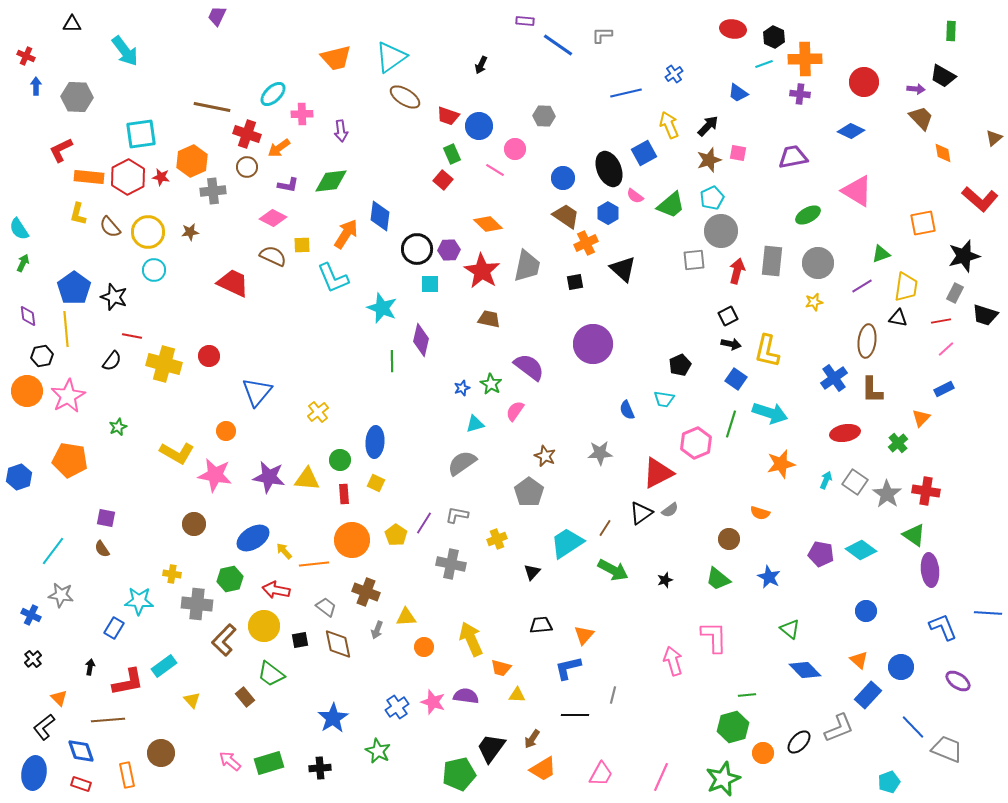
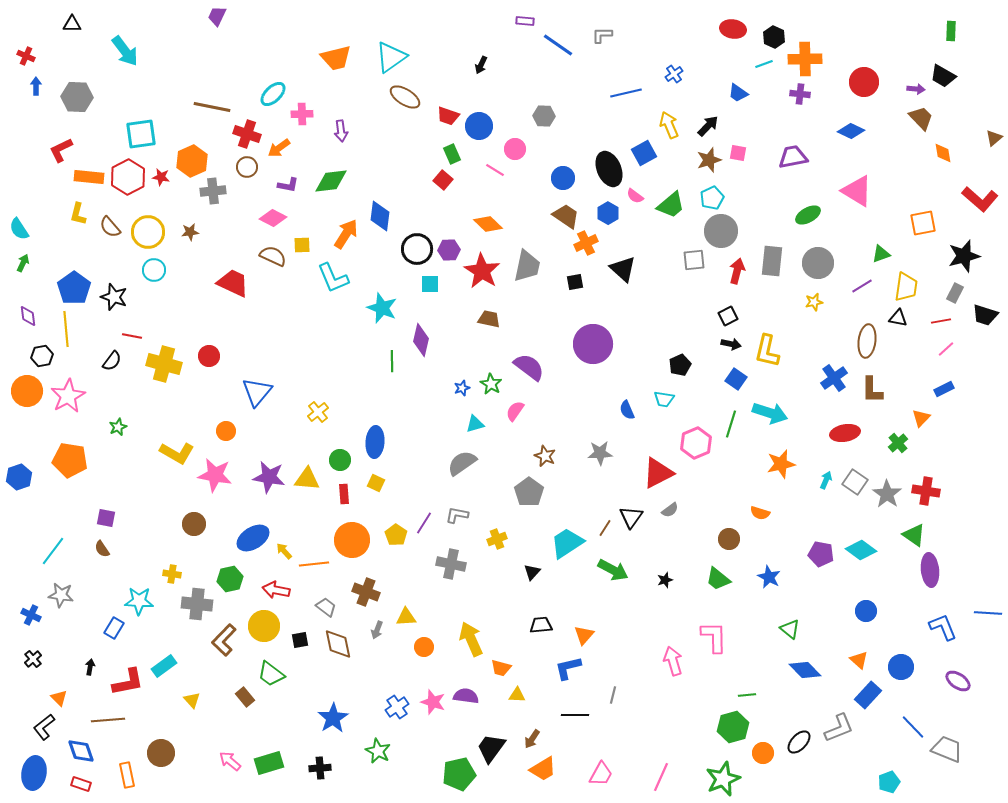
black triangle at (641, 513): moved 10 px left, 4 px down; rotated 20 degrees counterclockwise
